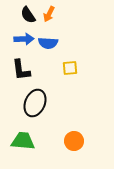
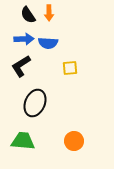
orange arrow: moved 1 px up; rotated 28 degrees counterclockwise
black L-shape: moved 4 px up; rotated 65 degrees clockwise
